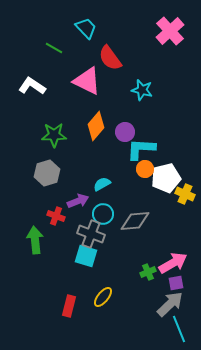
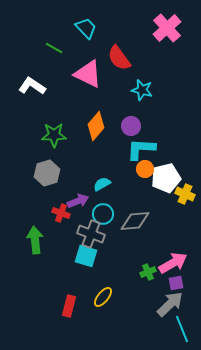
pink cross: moved 3 px left, 3 px up
red semicircle: moved 9 px right
pink triangle: moved 1 px right, 7 px up
purple circle: moved 6 px right, 6 px up
red cross: moved 5 px right, 3 px up
cyan line: moved 3 px right
